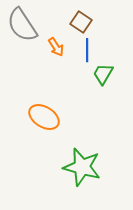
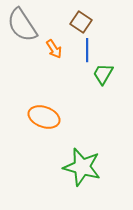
orange arrow: moved 2 px left, 2 px down
orange ellipse: rotated 12 degrees counterclockwise
